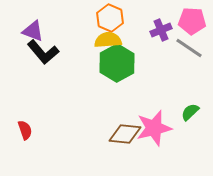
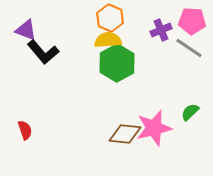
purple triangle: moved 7 px left, 1 px up
